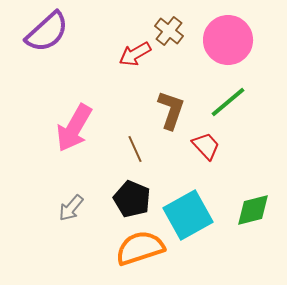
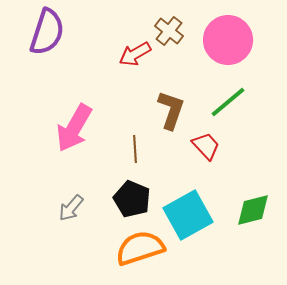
purple semicircle: rotated 30 degrees counterclockwise
brown line: rotated 20 degrees clockwise
